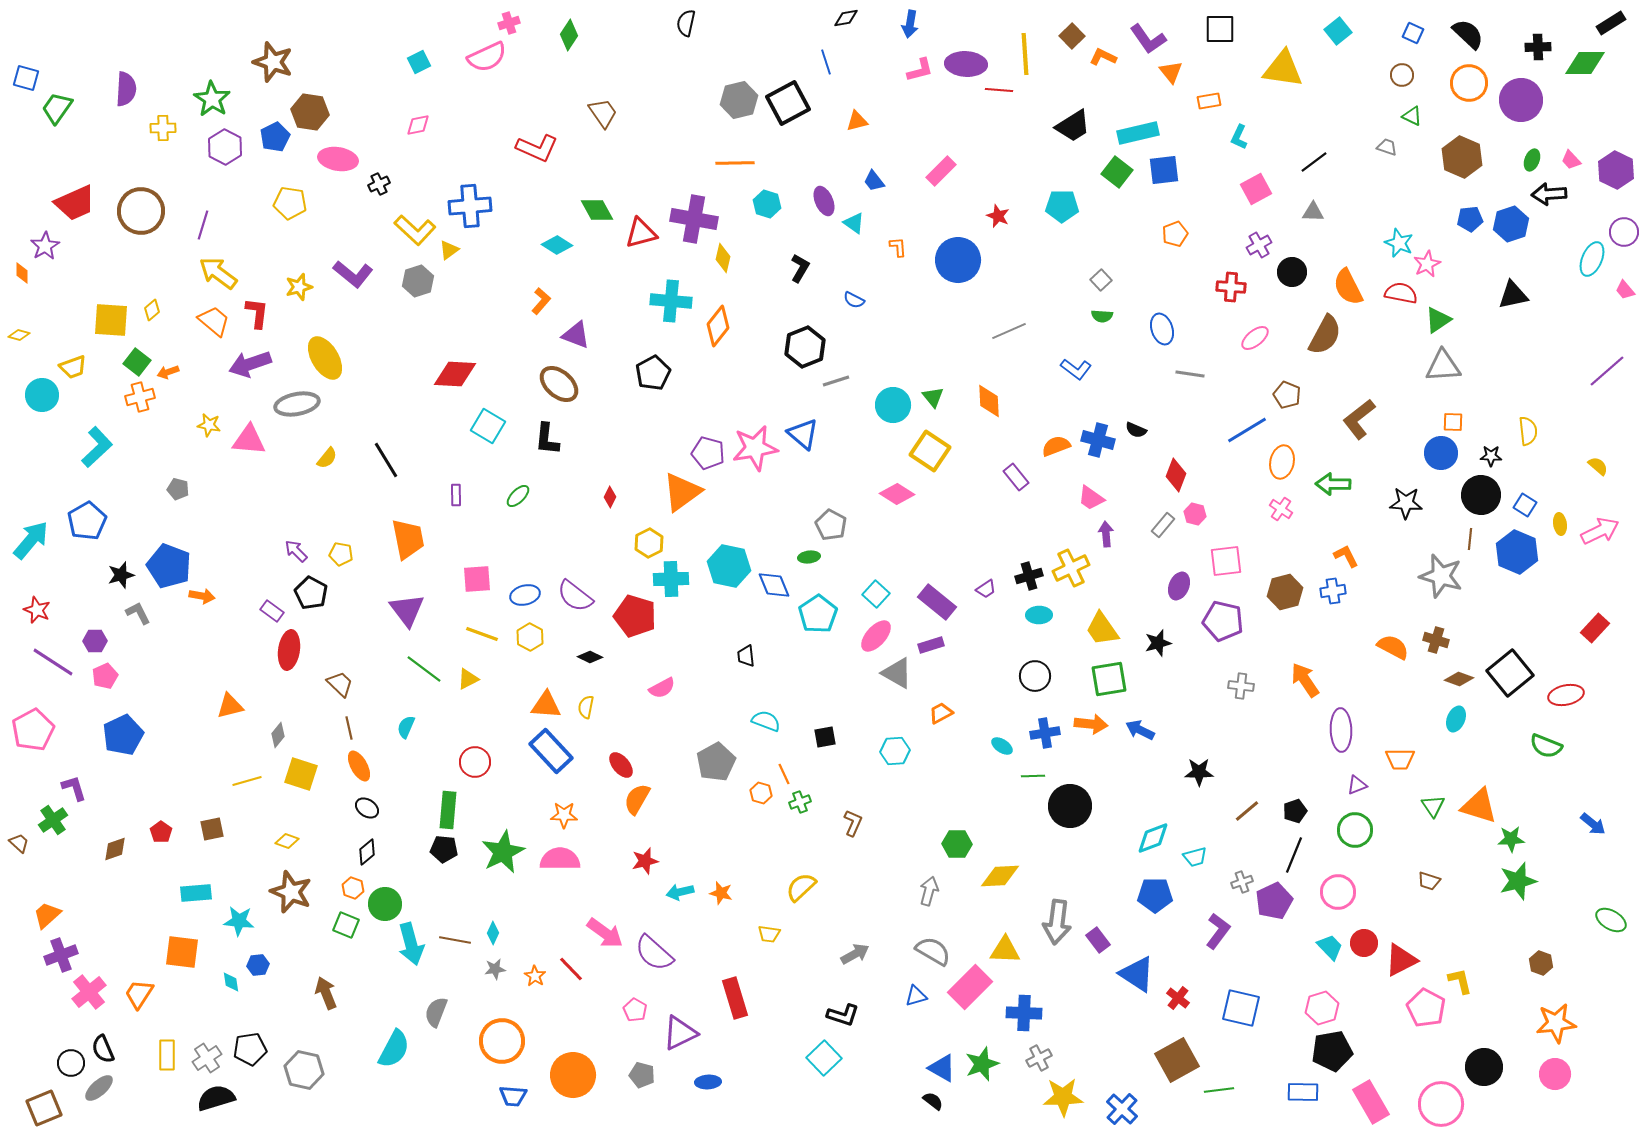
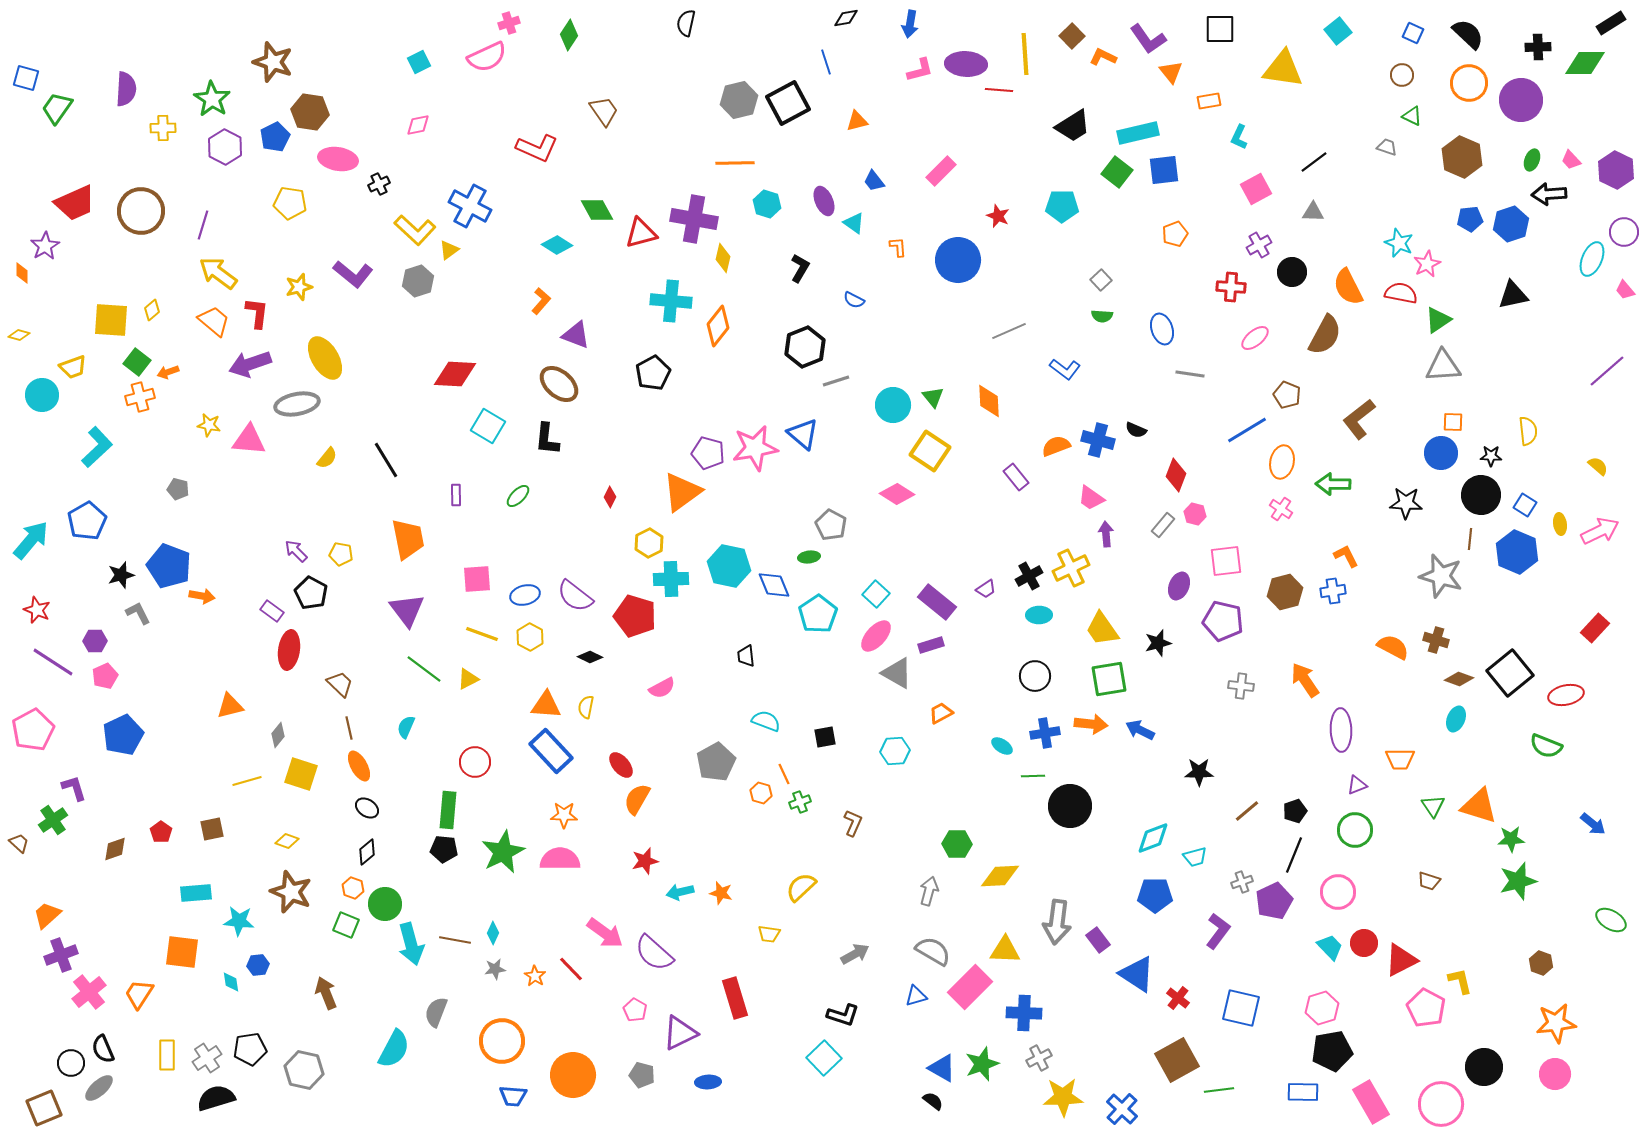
brown trapezoid at (603, 113): moved 1 px right, 2 px up
blue cross at (470, 206): rotated 33 degrees clockwise
blue L-shape at (1076, 369): moved 11 px left
black cross at (1029, 576): rotated 12 degrees counterclockwise
